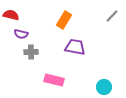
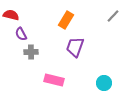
gray line: moved 1 px right
orange rectangle: moved 2 px right
purple semicircle: rotated 48 degrees clockwise
purple trapezoid: rotated 80 degrees counterclockwise
cyan circle: moved 4 px up
